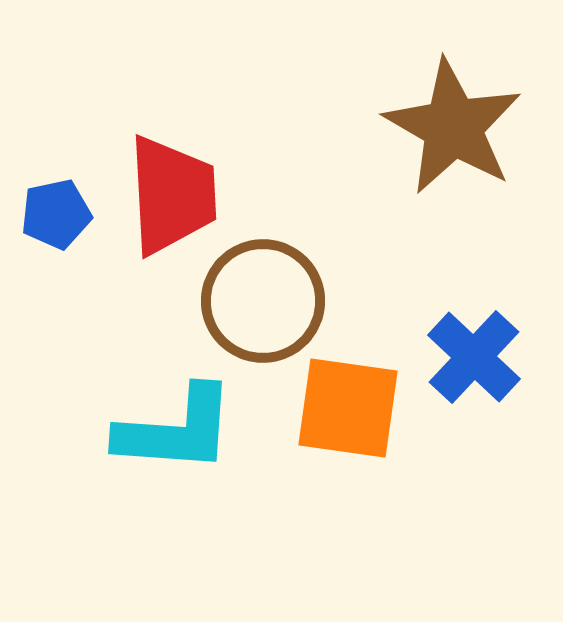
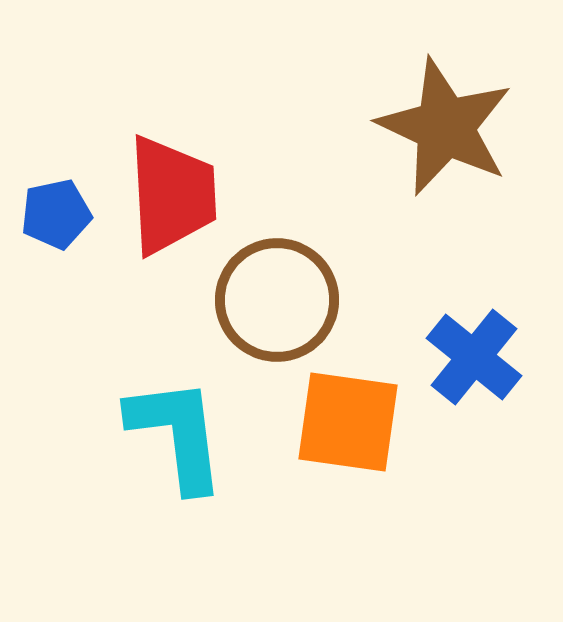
brown star: moved 8 px left; rotated 5 degrees counterclockwise
brown circle: moved 14 px right, 1 px up
blue cross: rotated 4 degrees counterclockwise
orange square: moved 14 px down
cyan L-shape: moved 1 px right, 4 px down; rotated 101 degrees counterclockwise
